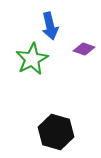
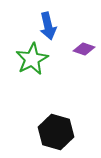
blue arrow: moved 2 px left
